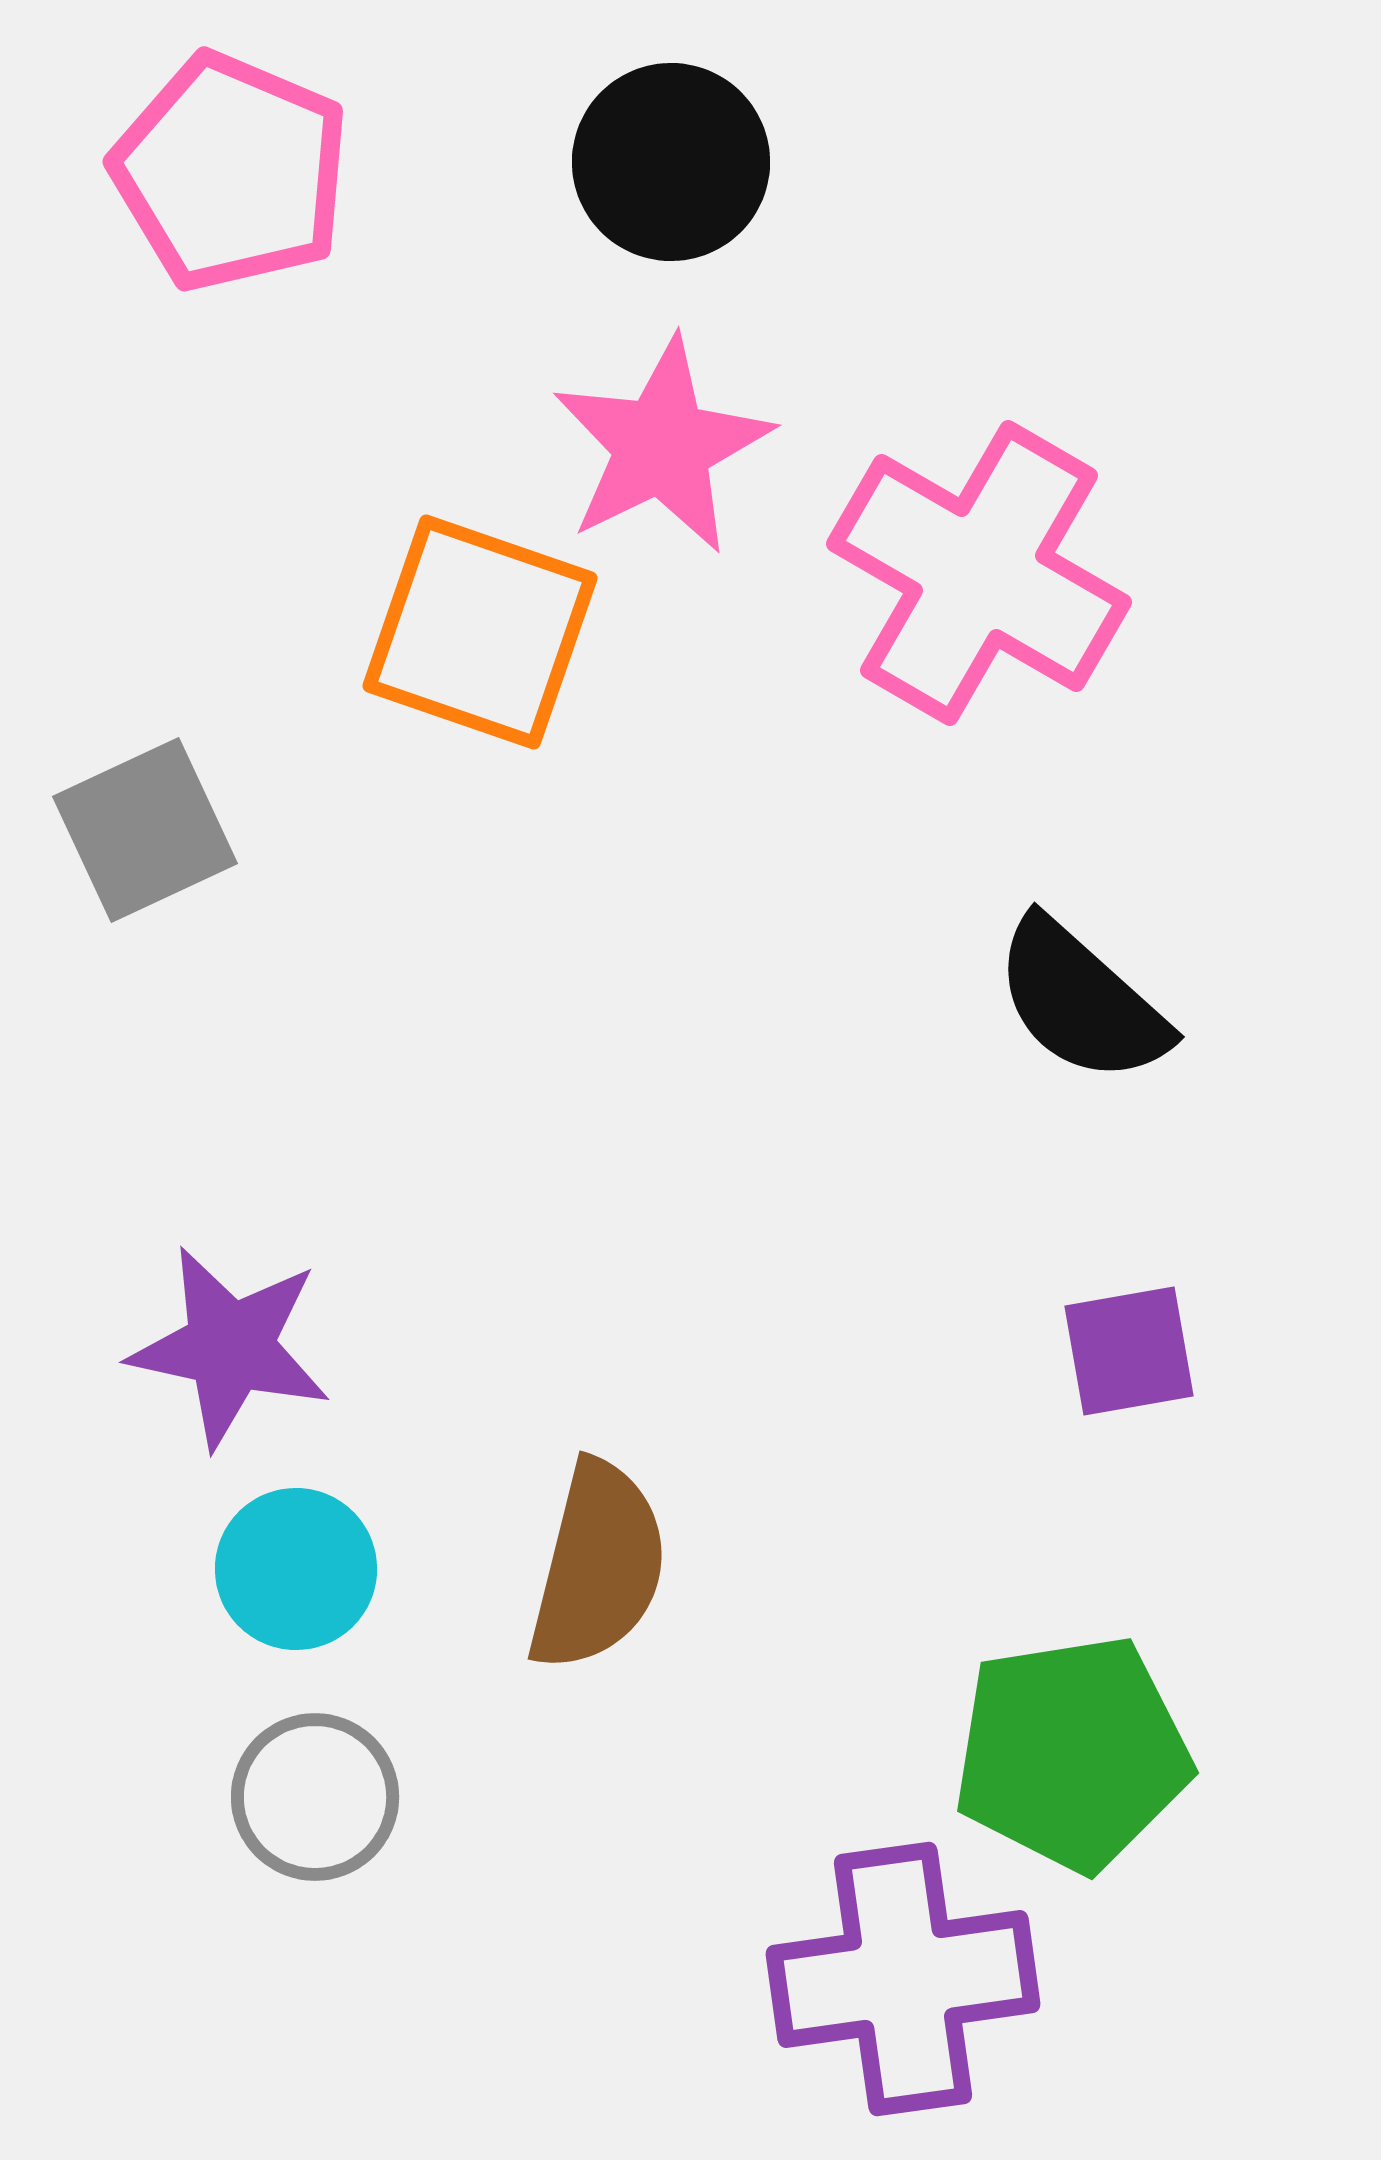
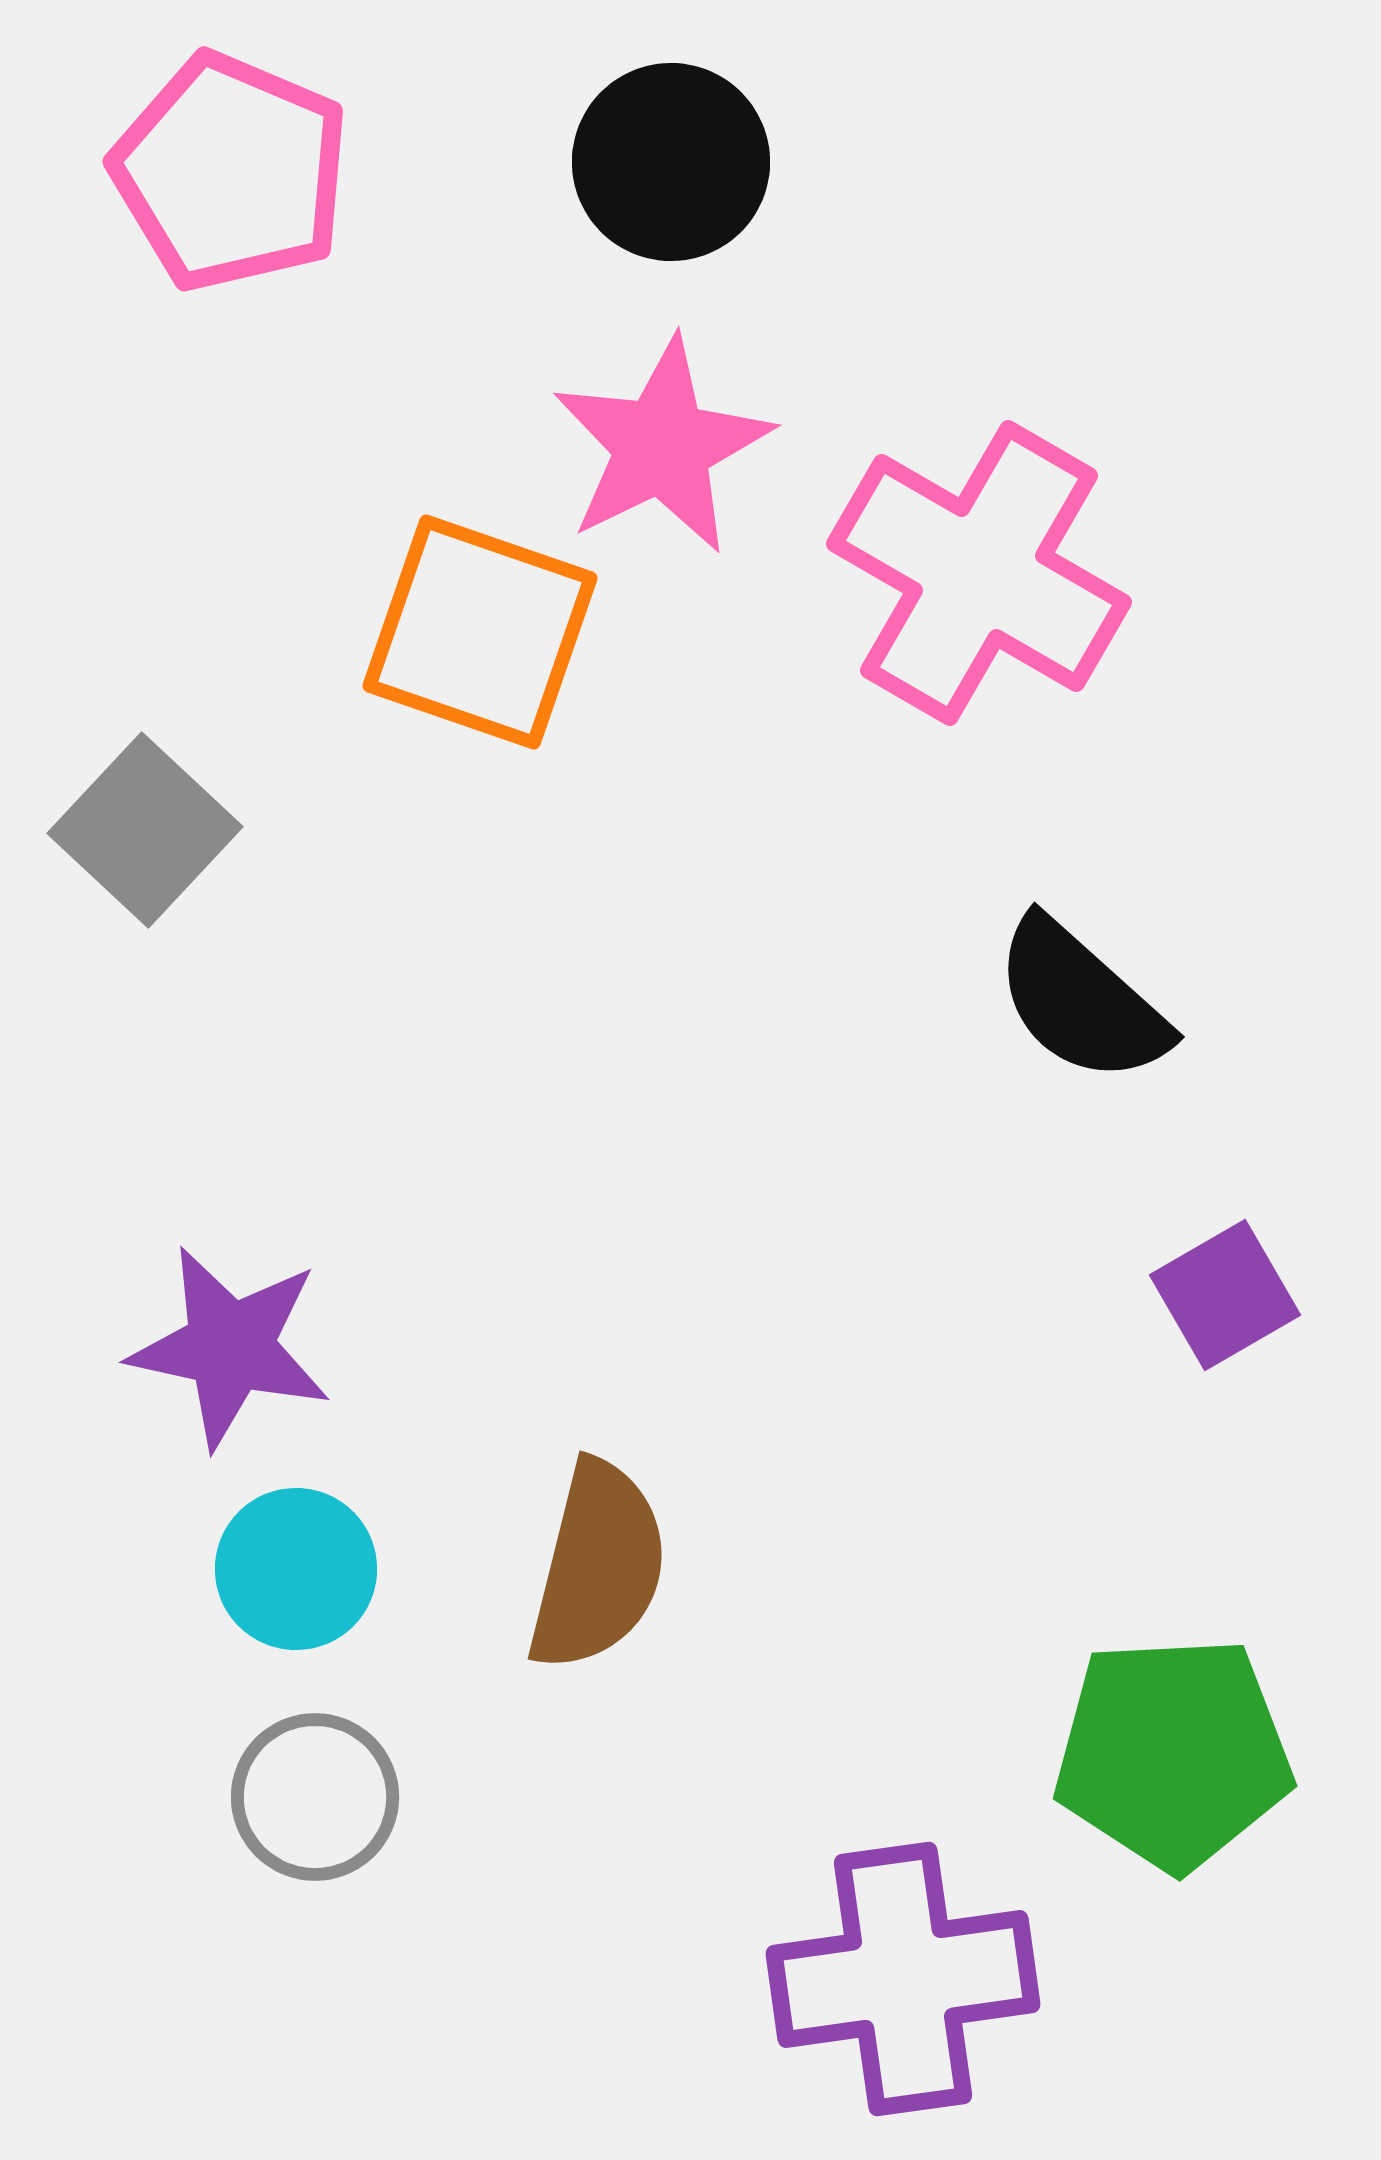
gray square: rotated 22 degrees counterclockwise
purple square: moved 96 px right, 56 px up; rotated 20 degrees counterclockwise
green pentagon: moved 101 px right; rotated 6 degrees clockwise
